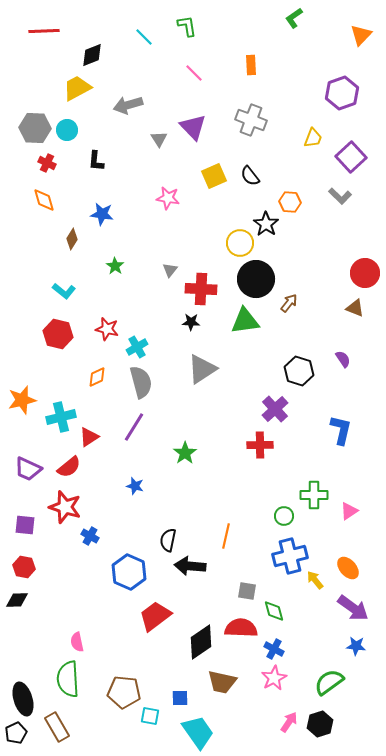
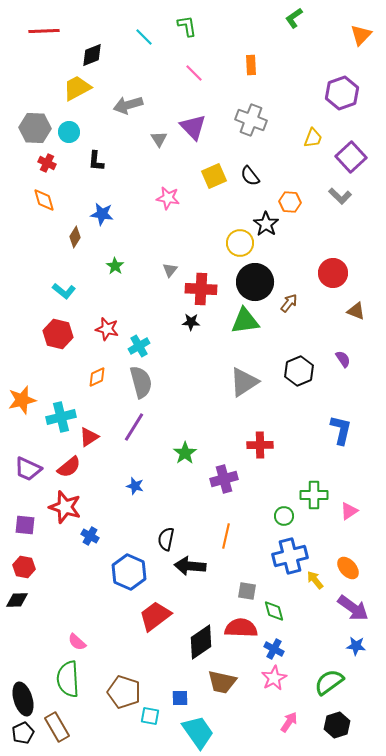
cyan circle at (67, 130): moved 2 px right, 2 px down
brown diamond at (72, 239): moved 3 px right, 2 px up
red circle at (365, 273): moved 32 px left
black circle at (256, 279): moved 1 px left, 3 px down
brown triangle at (355, 308): moved 1 px right, 3 px down
cyan cross at (137, 347): moved 2 px right, 1 px up
gray triangle at (202, 369): moved 42 px right, 13 px down
black hexagon at (299, 371): rotated 20 degrees clockwise
purple cross at (275, 409): moved 51 px left, 70 px down; rotated 28 degrees clockwise
black semicircle at (168, 540): moved 2 px left, 1 px up
pink semicircle at (77, 642): rotated 36 degrees counterclockwise
brown pentagon at (124, 692): rotated 12 degrees clockwise
black hexagon at (320, 724): moved 17 px right, 1 px down
black pentagon at (16, 733): moved 7 px right
